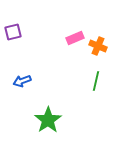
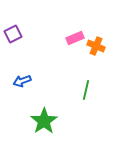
purple square: moved 2 px down; rotated 12 degrees counterclockwise
orange cross: moved 2 px left
green line: moved 10 px left, 9 px down
green star: moved 4 px left, 1 px down
